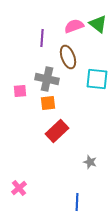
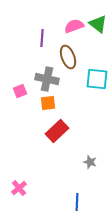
pink square: rotated 16 degrees counterclockwise
